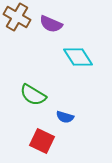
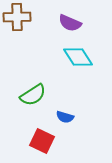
brown cross: rotated 32 degrees counterclockwise
purple semicircle: moved 19 px right, 1 px up
green semicircle: rotated 64 degrees counterclockwise
